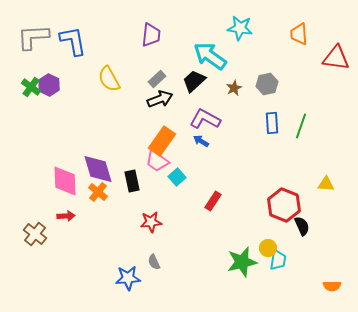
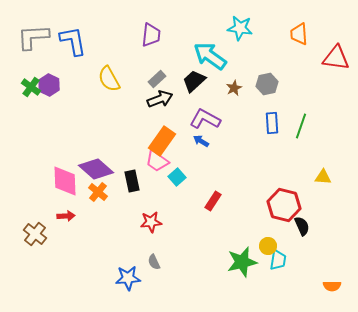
purple diamond: moved 2 px left; rotated 32 degrees counterclockwise
yellow triangle: moved 3 px left, 7 px up
red hexagon: rotated 8 degrees counterclockwise
yellow circle: moved 2 px up
